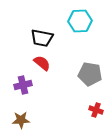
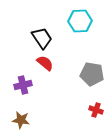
black trapezoid: rotated 135 degrees counterclockwise
red semicircle: moved 3 px right
gray pentagon: moved 2 px right
brown star: rotated 12 degrees clockwise
